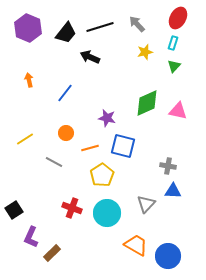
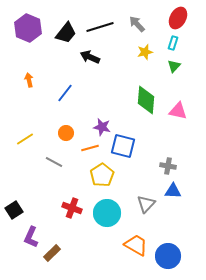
green diamond: moved 1 px left, 3 px up; rotated 60 degrees counterclockwise
purple star: moved 5 px left, 9 px down
